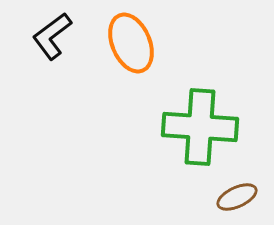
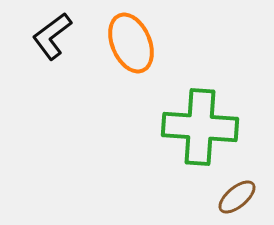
brown ellipse: rotated 15 degrees counterclockwise
